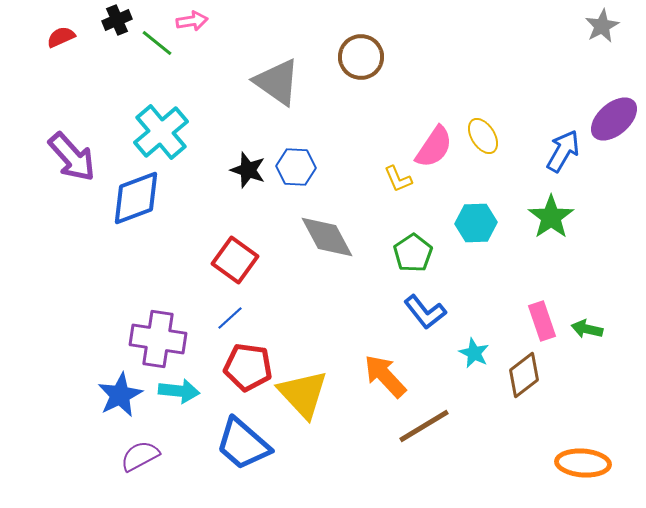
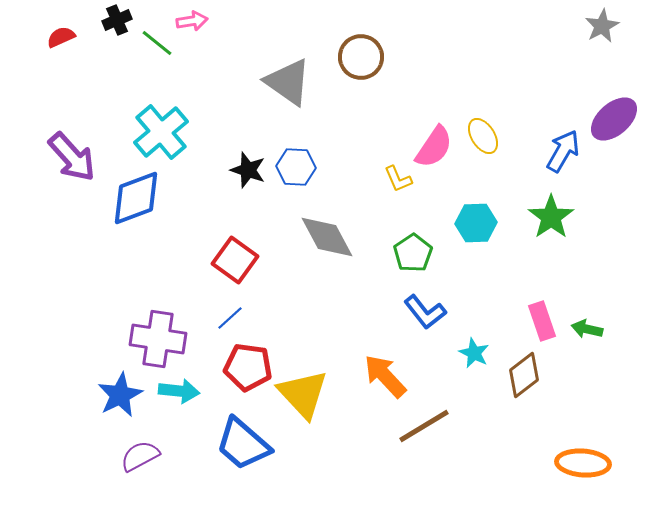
gray triangle: moved 11 px right
